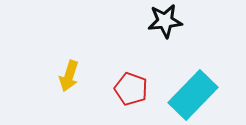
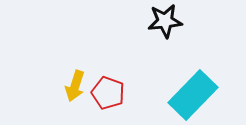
yellow arrow: moved 6 px right, 10 px down
red pentagon: moved 23 px left, 4 px down
